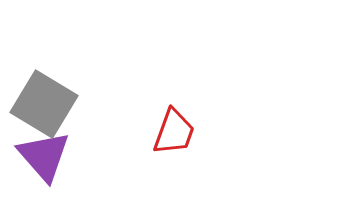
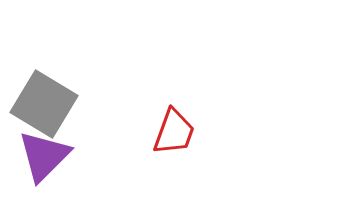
purple triangle: rotated 26 degrees clockwise
